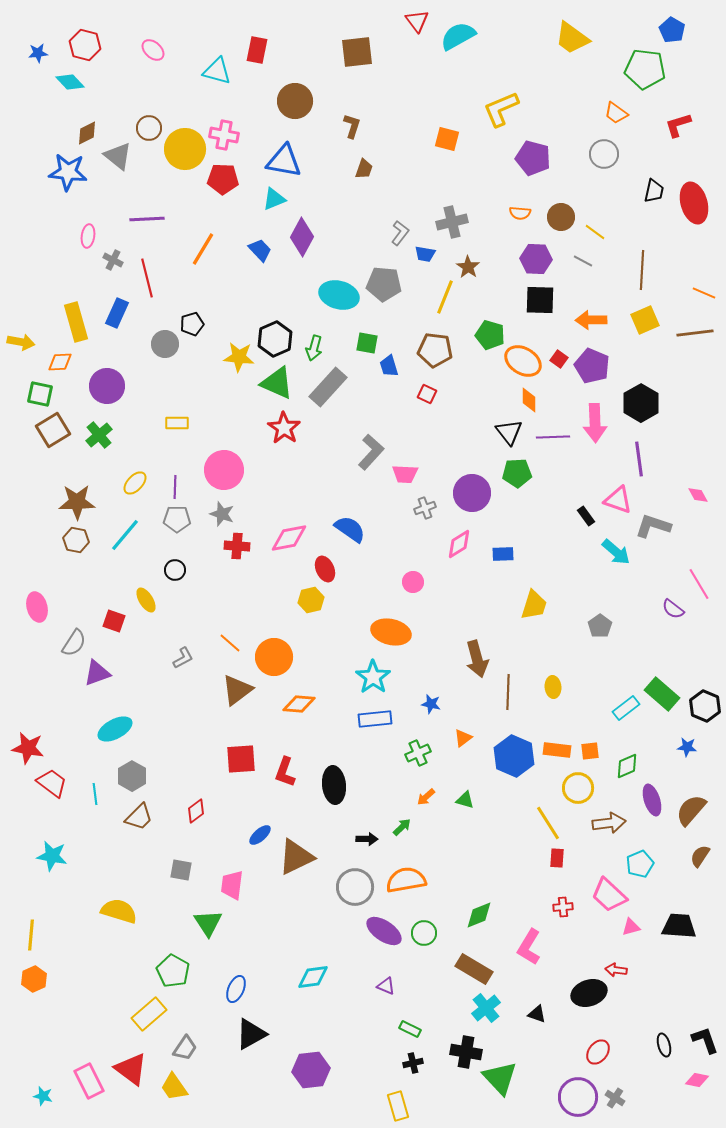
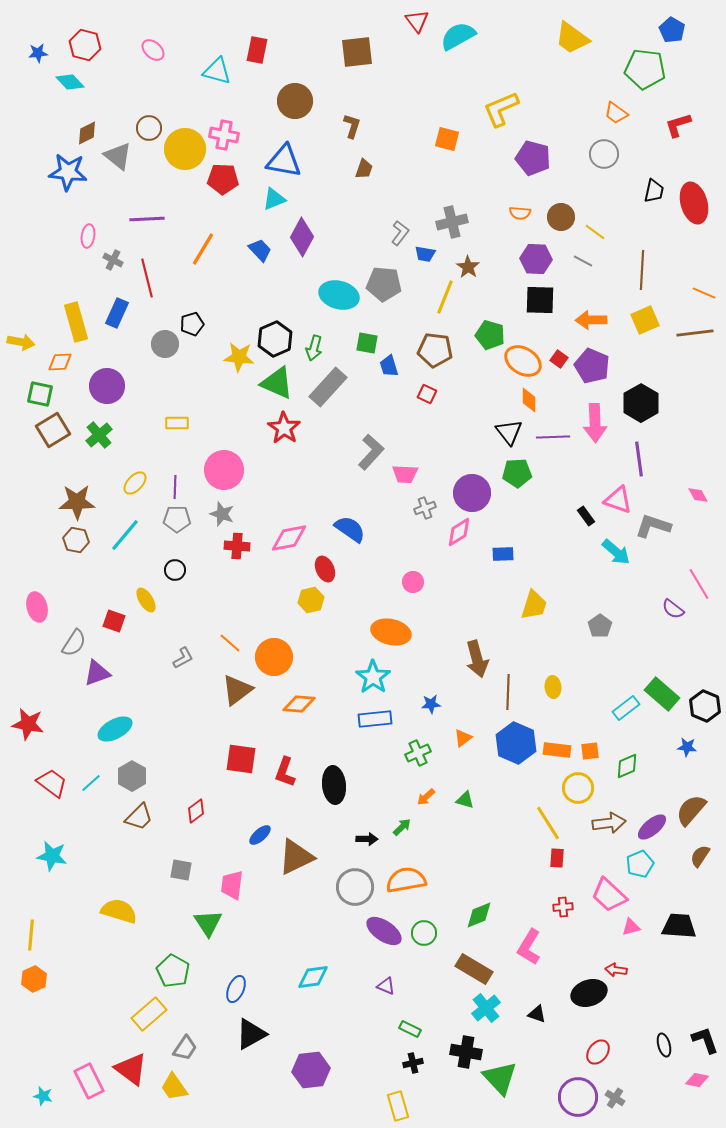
pink diamond at (459, 544): moved 12 px up
blue star at (431, 704): rotated 18 degrees counterclockwise
red star at (28, 748): moved 24 px up
blue hexagon at (514, 756): moved 2 px right, 13 px up
red square at (241, 759): rotated 12 degrees clockwise
cyan line at (95, 794): moved 4 px left, 11 px up; rotated 55 degrees clockwise
purple ellipse at (652, 800): moved 27 px down; rotated 68 degrees clockwise
